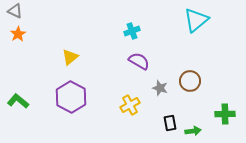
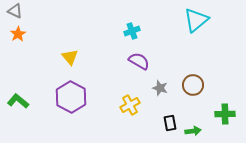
yellow triangle: rotated 30 degrees counterclockwise
brown circle: moved 3 px right, 4 px down
